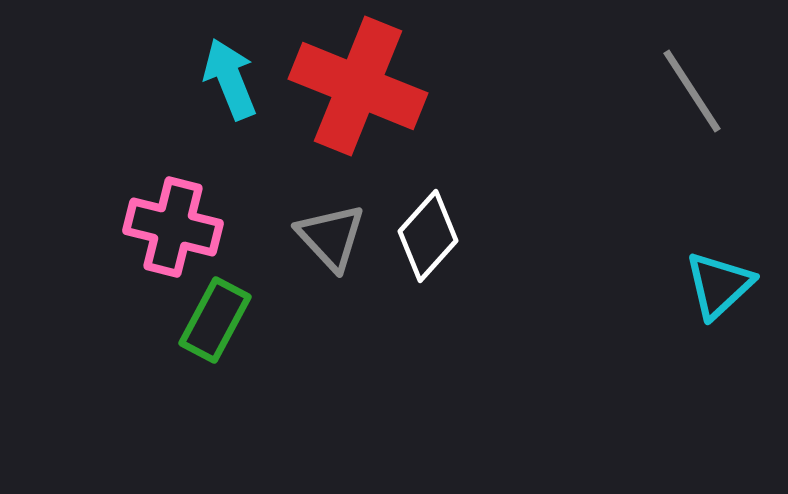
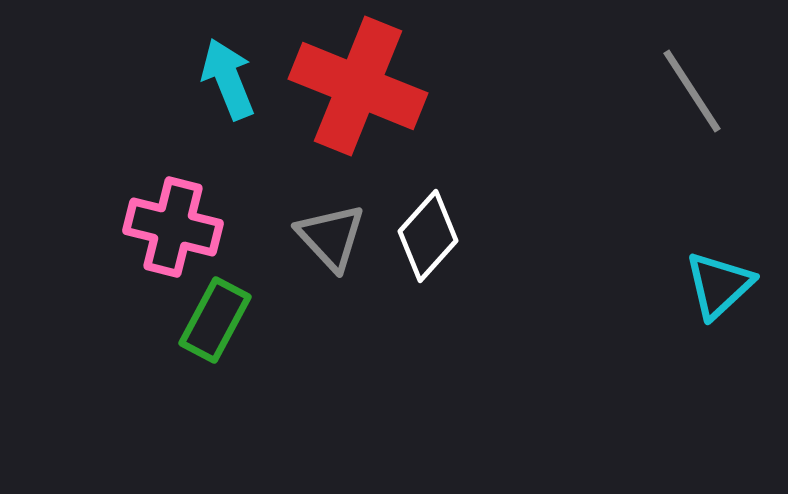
cyan arrow: moved 2 px left
